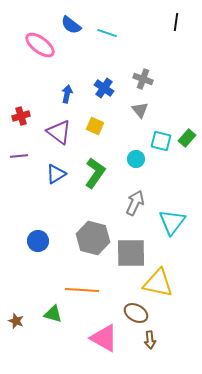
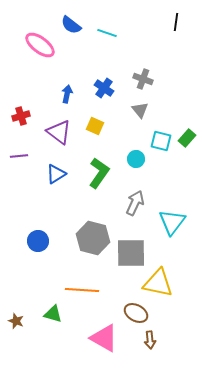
green L-shape: moved 4 px right
